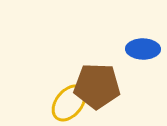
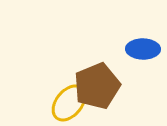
brown pentagon: rotated 24 degrees counterclockwise
